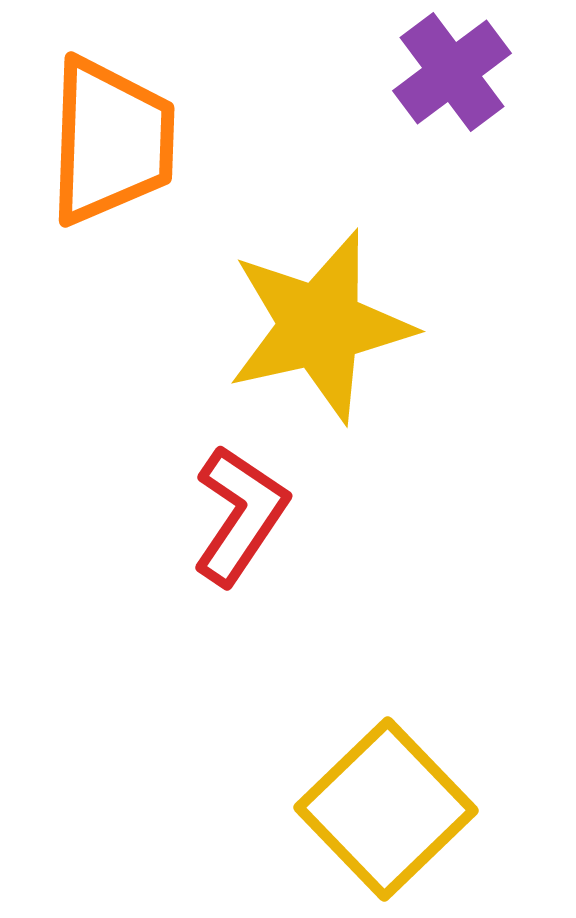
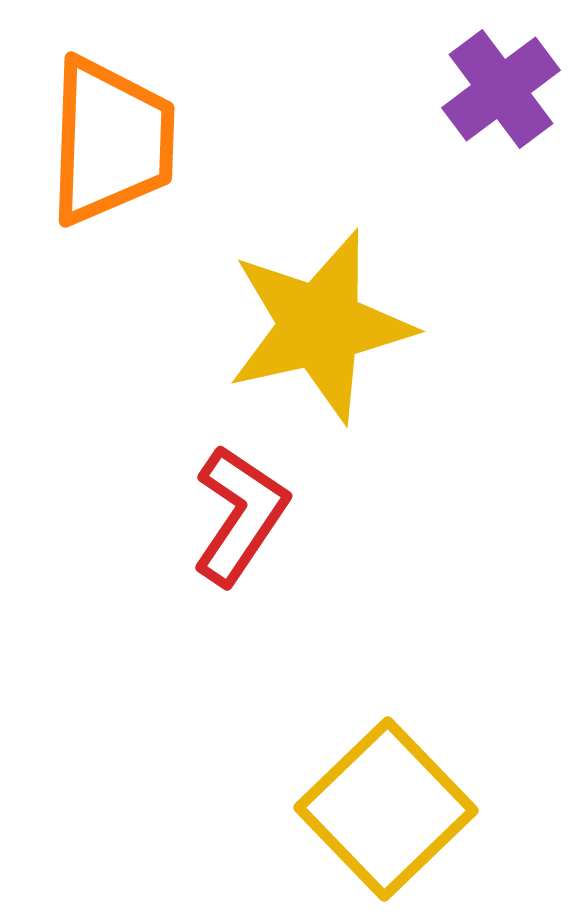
purple cross: moved 49 px right, 17 px down
